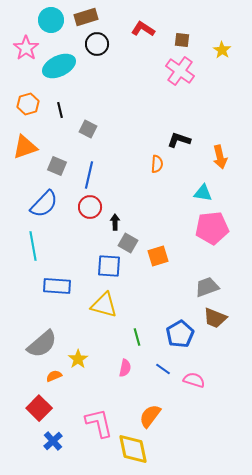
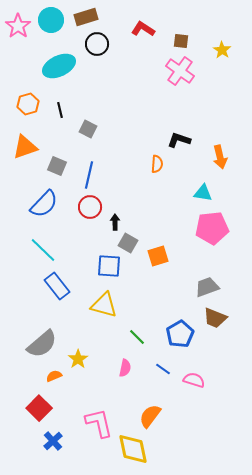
brown square at (182, 40): moved 1 px left, 1 px down
pink star at (26, 48): moved 8 px left, 22 px up
cyan line at (33, 246): moved 10 px right, 4 px down; rotated 36 degrees counterclockwise
blue rectangle at (57, 286): rotated 48 degrees clockwise
green line at (137, 337): rotated 30 degrees counterclockwise
